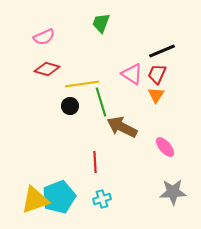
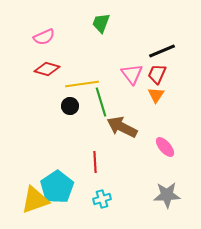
pink triangle: rotated 20 degrees clockwise
gray star: moved 6 px left, 3 px down
cyan pentagon: moved 2 px left, 10 px up; rotated 12 degrees counterclockwise
